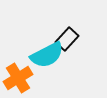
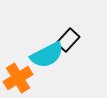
black rectangle: moved 1 px right, 1 px down
